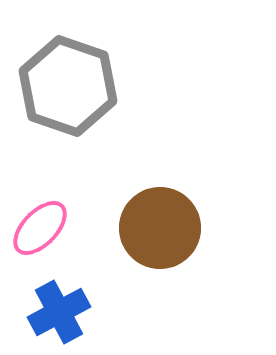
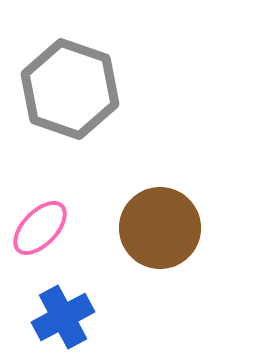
gray hexagon: moved 2 px right, 3 px down
blue cross: moved 4 px right, 5 px down
